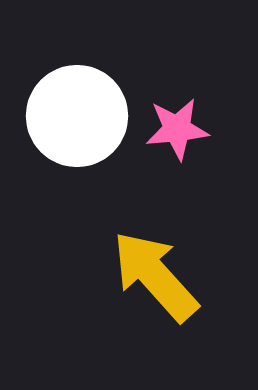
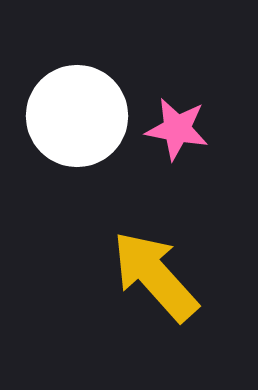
pink star: rotated 16 degrees clockwise
